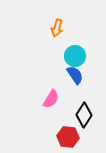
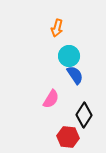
cyan circle: moved 6 px left
